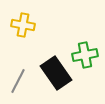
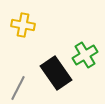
green cross: rotated 20 degrees counterclockwise
gray line: moved 7 px down
